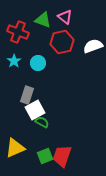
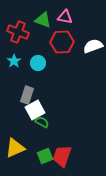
pink triangle: rotated 28 degrees counterclockwise
red hexagon: rotated 10 degrees clockwise
